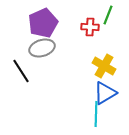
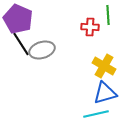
green line: rotated 24 degrees counterclockwise
purple pentagon: moved 25 px left, 4 px up; rotated 24 degrees counterclockwise
gray ellipse: moved 2 px down
black line: moved 27 px up
blue triangle: rotated 15 degrees clockwise
cyan line: rotated 75 degrees clockwise
